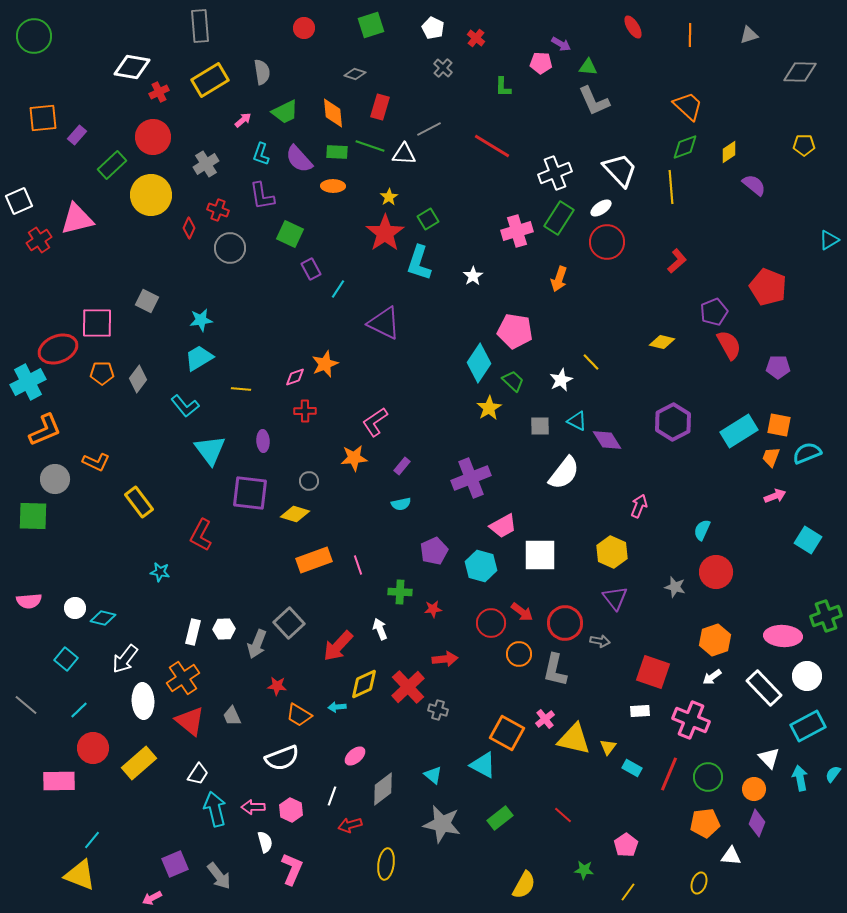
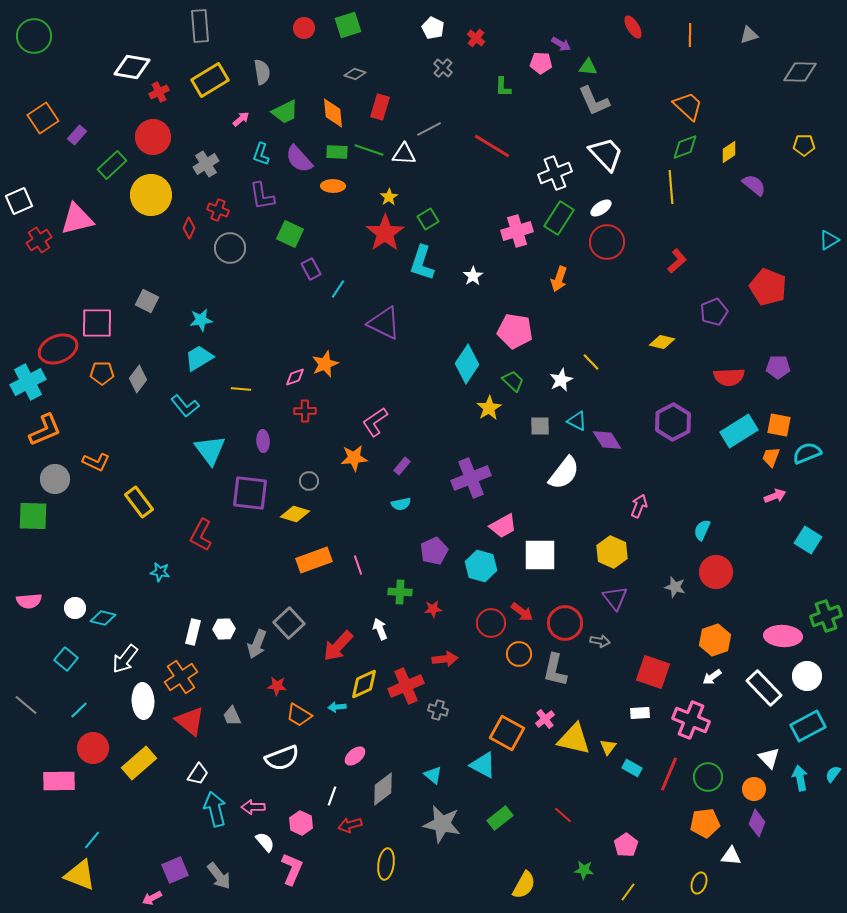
green square at (371, 25): moved 23 px left
orange square at (43, 118): rotated 28 degrees counterclockwise
pink arrow at (243, 120): moved 2 px left, 1 px up
green line at (370, 146): moved 1 px left, 4 px down
white trapezoid at (620, 170): moved 14 px left, 16 px up
cyan L-shape at (419, 263): moved 3 px right
red semicircle at (729, 345): moved 32 px down; rotated 116 degrees clockwise
cyan diamond at (479, 363): moved 12 px left, 1 px down
orange cross at (183, 678): moved 2 px left, 1 px up
red cross at (408, 687): moved 2 px left, 1 px up; rotated 20 degrees clockwise
white rectangle at (640, 711): moved 2 px down
pink hexagon at (291, 810): moved 10 px right, 13 px down
white semicircle at (265, 842): rotated 25 degrees counterclockwise
purple square at (175, 864): moved 6 px down
